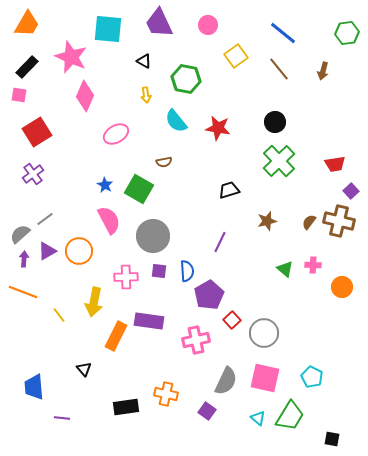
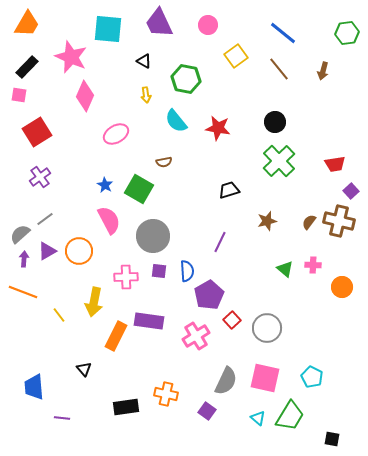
purple cross at (33, 174): moved 7 px right, 3 px down
gray circle at (264, 333): moved 3 px right, 5 px up
pink cross at (196, 340): moved 4 px up; rotated 20 degrees counterclockwise
